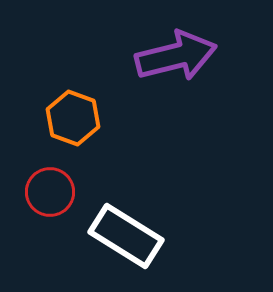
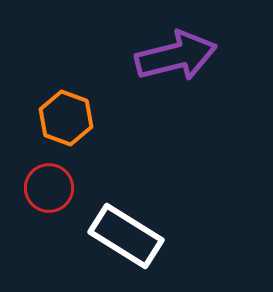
orange hexagon: moved 7 px left
red circle: moved 1 px left, 4 px up
